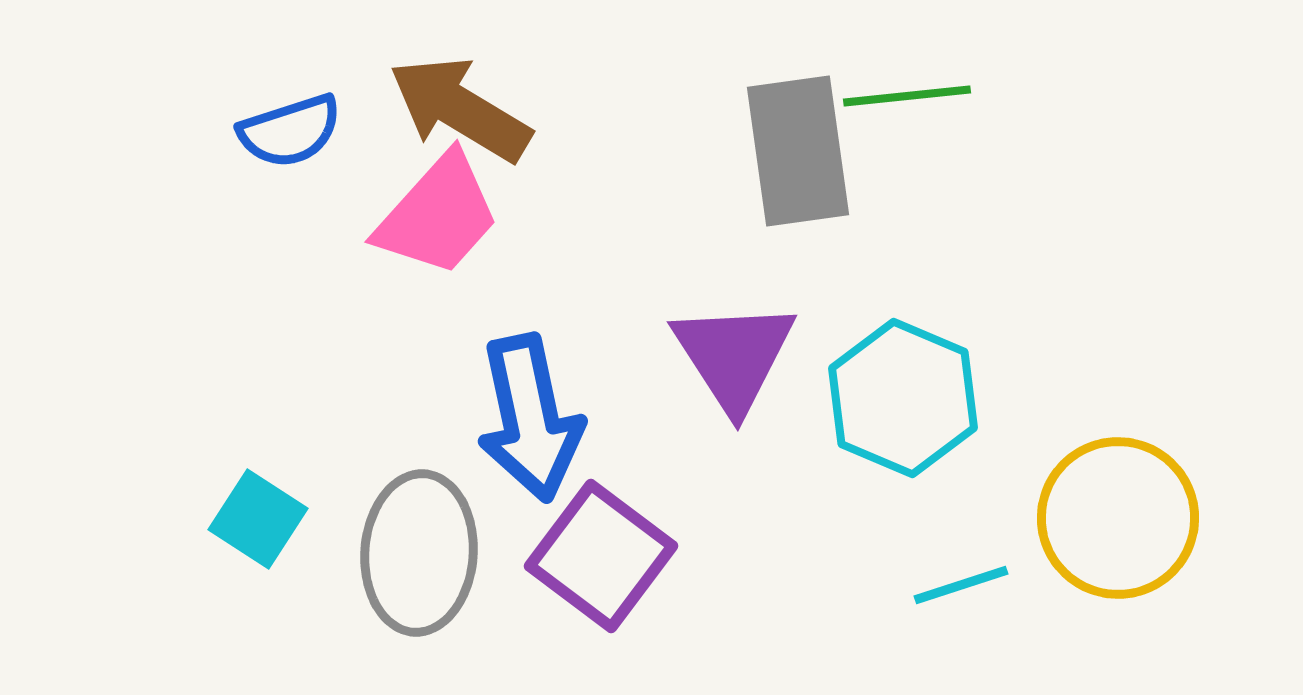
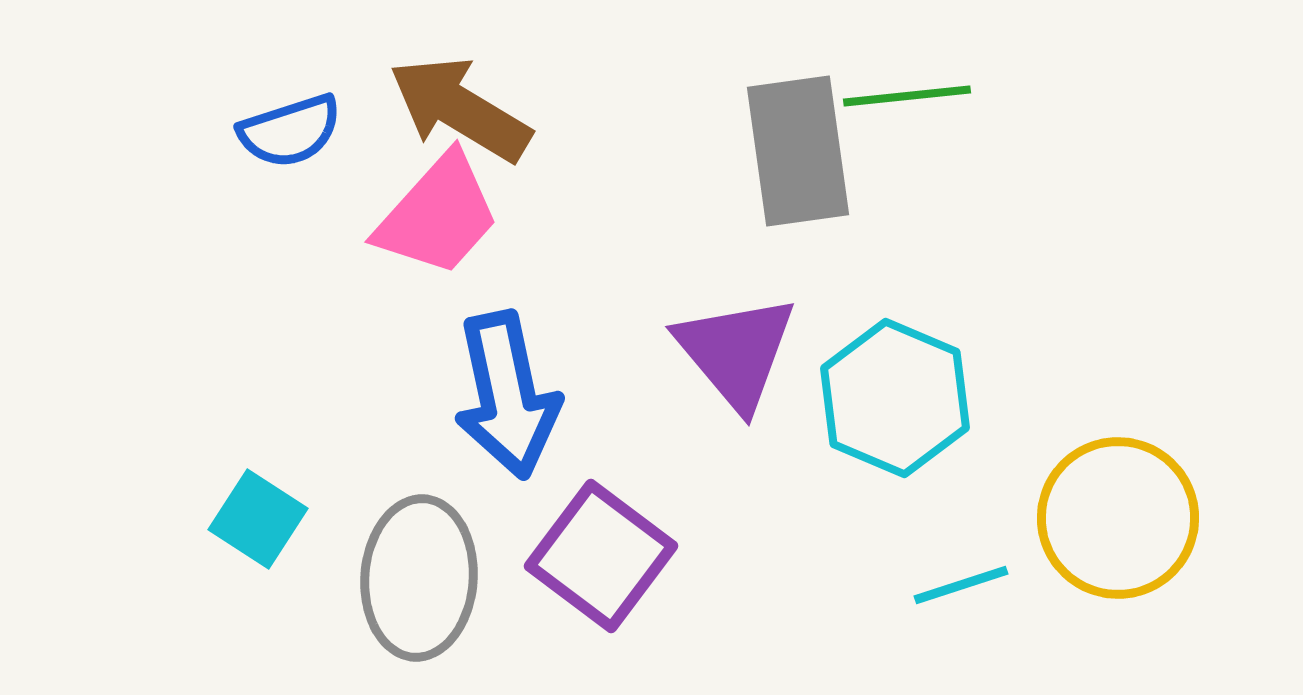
purple triangle: moved 2 px right, 4 px up; rotated 7 degrees counterclockwise
cyan hexagon: moved 8 px left
blue arrow: moved 23 px left, 23 px up
gray ellipse: moved 25 px down
